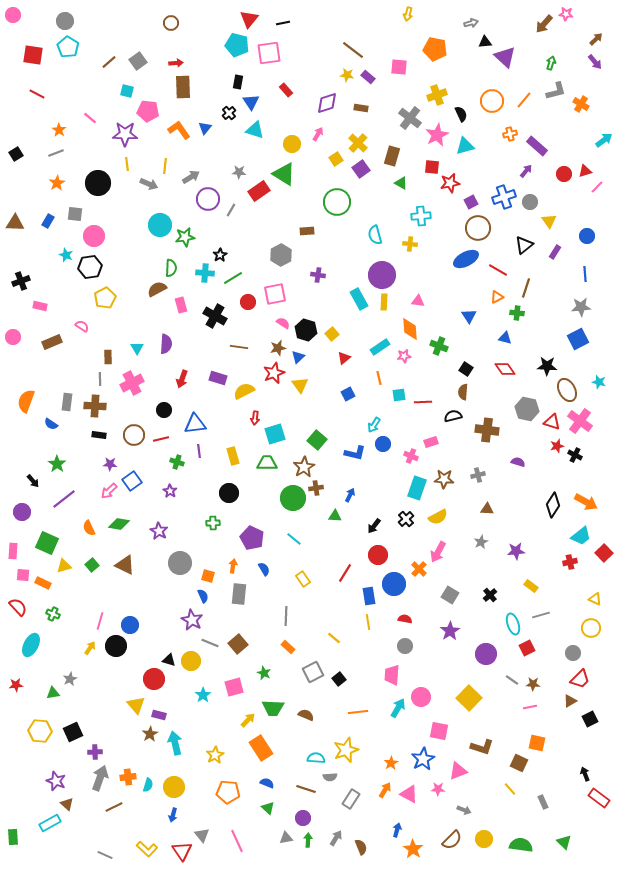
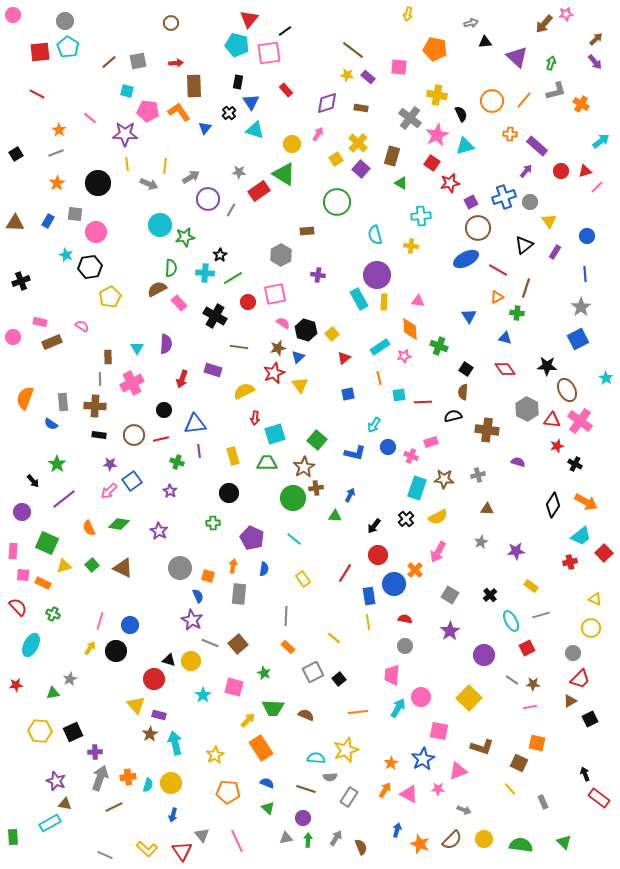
pink star at (566, 14): rotated 16 degrees counterclockwise
black line at (283, 23): moved 2 px right, 8 px down; rotated 24 degrees counterclockwise
red square at (33, 55): moved 7 px right, 3 px up; rotated 15 degrees counterclockwise
purple triangle at (505, 57): moved 12 px right
gray square at (138, 61): rotated 24 degrees clockwise
brown rectangle at (183, 87): moved 11 px right, 1 px up
yellow cross at (437, 95): rotated 30 degrees clockwise
orange L-shape at (179, 130): moved 18 px up
orange cross at (510, 134): rotated 16 degrees clockwise
cyan arrow at (604, 140): moved 3 px left, 1 px down
red square at (432, 167): moved 4 px up; rotated 28 degrees clockwise
purple square at (361, 169): rotated 12 degrees counterclockwise
red circle at (564, 174): moved 3 px left, 3 px up
pink circle at (94, 236): moved 2 px right, 4 px up
yellow cross at (410, 244): moved 1 px right, 2 px down
purple circle at (382, 275): moved 5 px left
yellow pentagon at (105, 298): moved 5 px right, 1 px up
pink rectangle at (181, 305): moved 2 px left, 2 px up; rotated 28 degrees counterclockwise
pink rectangle at (40, 306): moved 16 px down
gray star at (581, 307): rotated 30 degrees counterclockwise
purple rectangle at (218, 378): moved 5 px left, 8 px up
cyan star at (599, 382): moved 7 px right, 4 px up; rotated 16 degrees clockwise
blue square at (348, 394): rotated 16 degrees clockwise
orange semicircle at (26, 401): moved 1 px left, 3 px up
gray rectangle at (67, 402): moved 4 px left; rotated 12 degrees counterclockwise
gray hexagon at (527, 409): rotated 15 degrees clockwise
red triangle at (552, 422): moved 2 px up; rotated 12 degrees counterclockwise
blue circle at (383, 444): moved 5 px right, 3 px down
black cross at (575, 455): moved 9 px down
gray circle at (180, 563): moved 5 px down
brown triangle at (125, 565): moved 2 px left, 3 px down
blue semicircle at (264, 569): rotated 40 degrees clockwise
orange cross at (419, 569): moved 4 px left, 1 px down
blue semicircle at (203, 596): moved 5 px left
cyan ellipse at (513, 624): moved 2 px left, 3 px up; rotated 10 degrees counterclockwise
black circle at (116, 646): moved 5 px down
purple circle at (486, 654): moved 2 px left, 1 px down
pink square at (234, 687): rotated 30 degrees clockwise
yellow circle at (174, 787): moved 3 px left, 4 px up
gray rectangle at (351, 799): moved 2 px left, 2 px up
brown triangle at (67, 804): moved 2 px left; rotated 32 degrees counterclockwise
orange star at (413, 849): moved 7 px right, 5 px up; rotated 12 degrees counterclockwise
